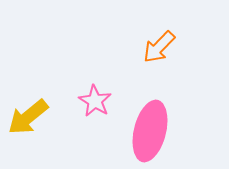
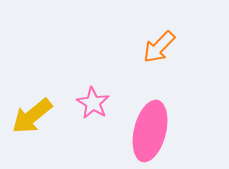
pink star: moved 2 px left, 2 px down
yellow arrow: moved 4 px right, 1 px up
